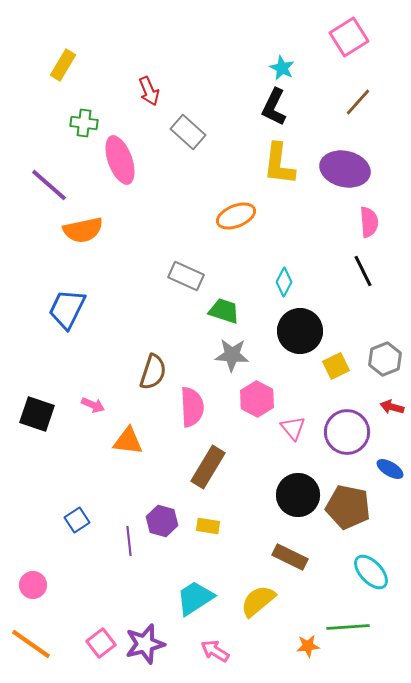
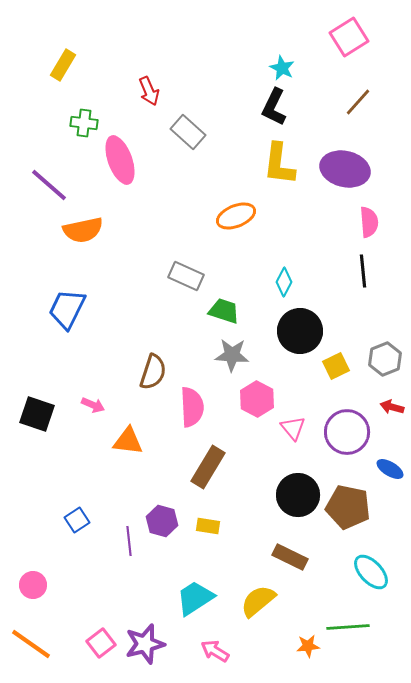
black line at (363, 271): rotated 20 degrees clockwise
